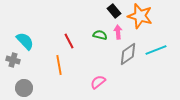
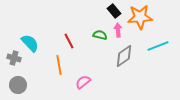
orange star: moved 1 px down; rotated 20 degrees counterclockwise
pink arrow: moved 2 px up
cyan semicircle: moved 5 px right, 2 px down
cyan line: moved 2 px right, 4 px up
gray diamond: moved 4 px left, 2 px down
gray cross: moved 1 px right, 2 px up
pink semicircle: moved 15 px left
gray circle: moved 6 px left, 3 px up
